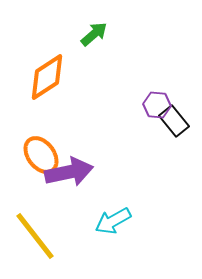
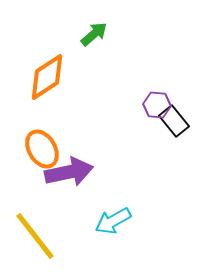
orange ellipse: moved 1 px right, 6 px up; rotated 6 degrees clockwise
